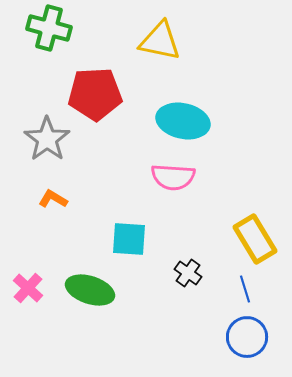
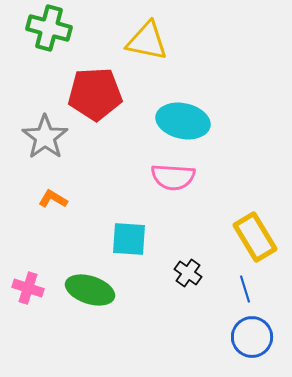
yellow triangle: moved 13 px left
gray star: moved 2 px left, 2 px up
yellow rectangle: moved 2 px up
pink cross: rotated 24 degrees counterclockwise
blue circle: moved 5 px right
